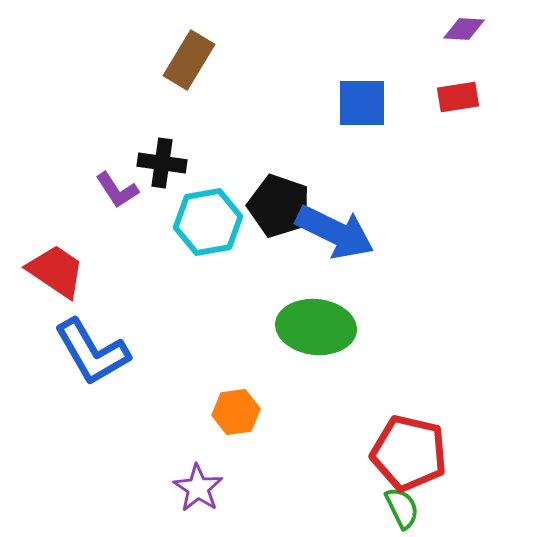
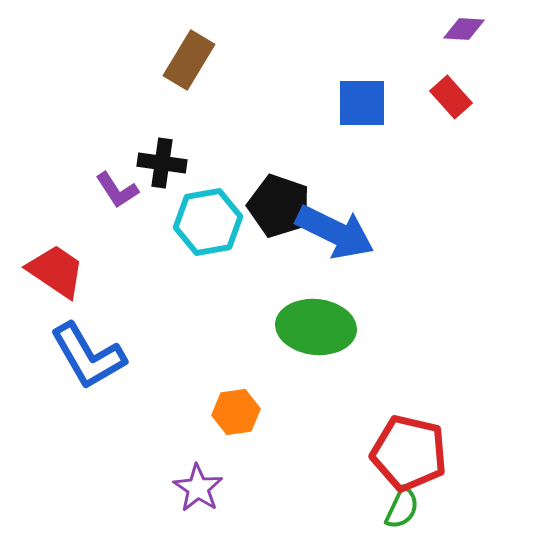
red rectangle: moved 7 px left; rotated 57 degrees clockwise
blue L-shape: moved 4 px left, 4 px down
green semicircle: rotated 51 degrees clockwise
